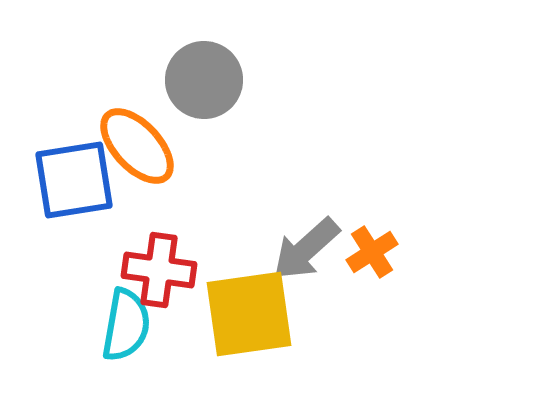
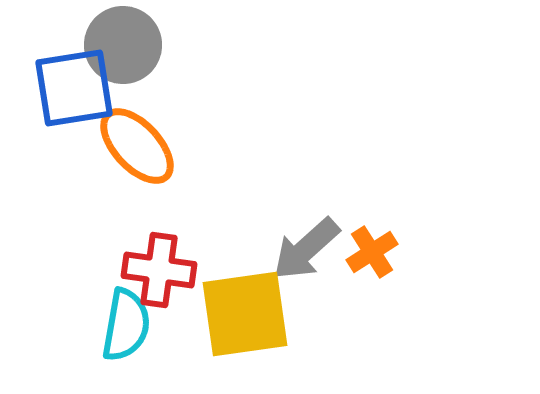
gray circle: moved 81 px left, 35 px up
blue square: moved 92 px up
yellow square: moved 4 px left
